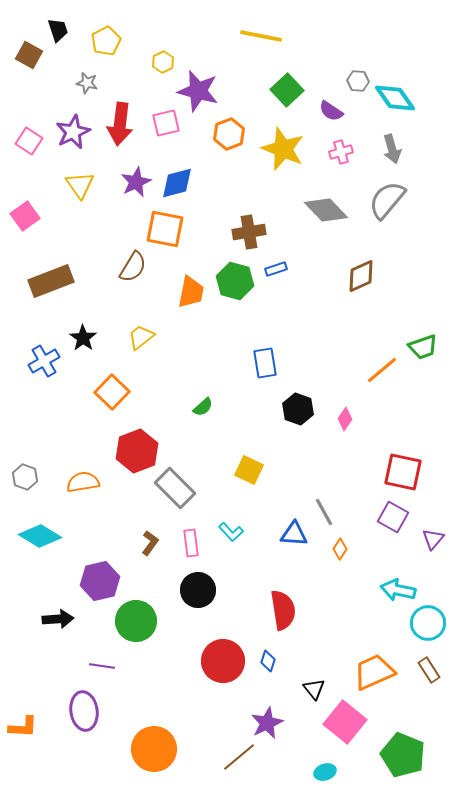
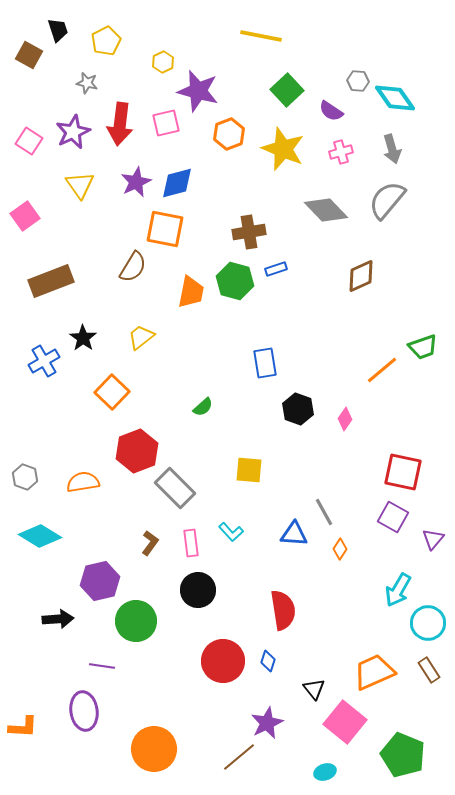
yellow square at (249, 470): rotated 20 degrees counterclockwise
cyan arrow at (398, 590): rotated 72 degrees counterclockwise
